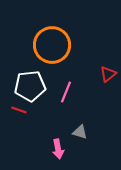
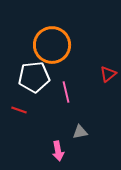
white pentagon: moved 4 px right, 9 px up
pink line: rotated 35 degrees counterclockwise
gray triangle: rotated 28 degrees counterclockwise
pink arrow: moved 2 px down
